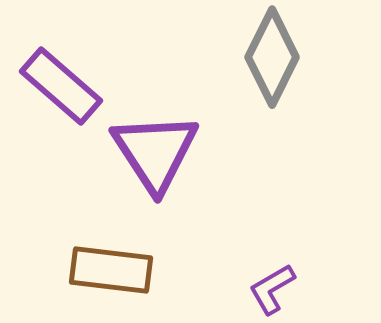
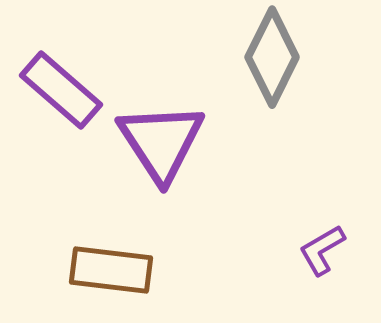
purple rectangle: moved 4 px down
purple triangle: moved 6 px right, 10 px up
purple L-shape: moved 50 px right, 39 px up
